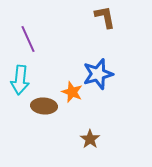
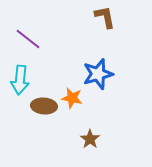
purple line: rotated 28 degrees counterclockwise
orange star: moved 6 px down; rotated 10 degrees counterclockwise
